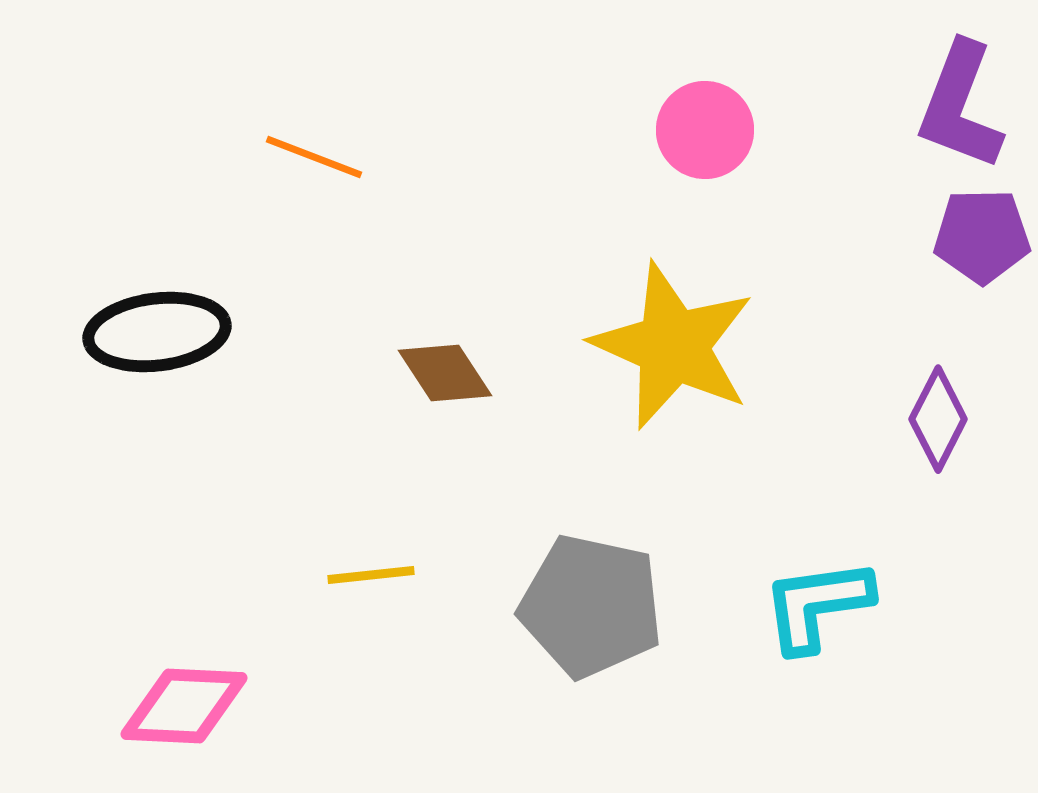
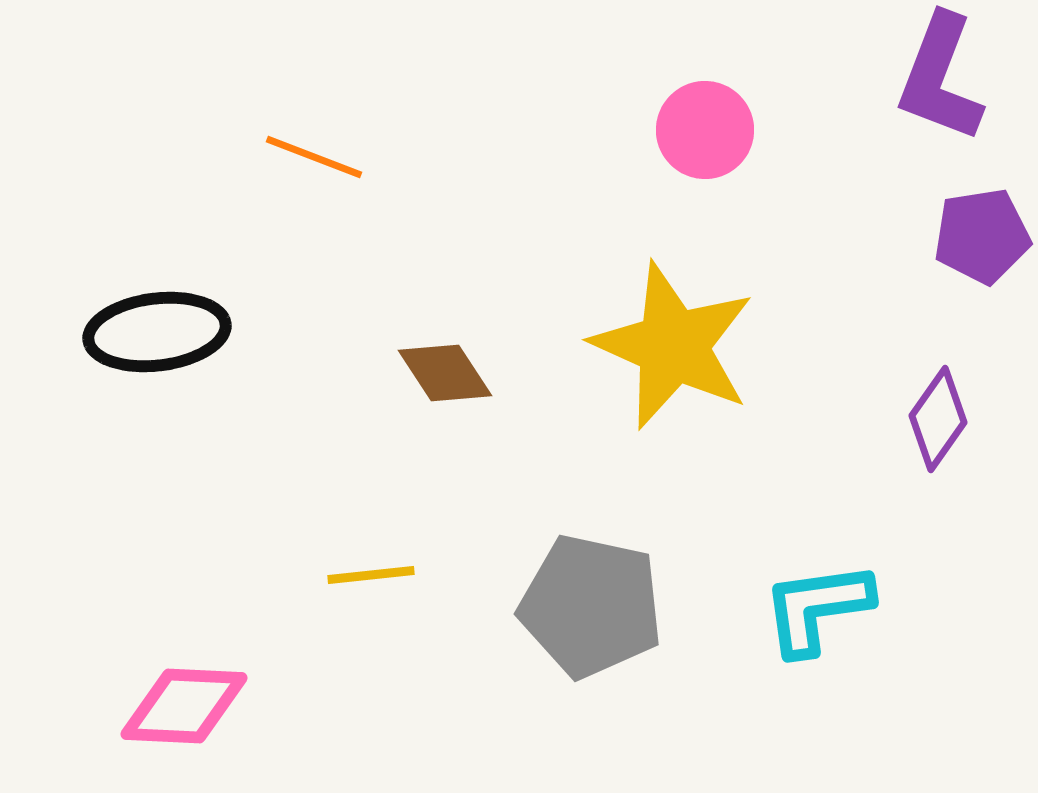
purple L-shape: moved 20 px left, 28 px up
purple pentagon: rotated 8 degrees counterclockwise
purple diamond: rotated 8 degrees clockwise
cyan L-shape: moved 3 px down
